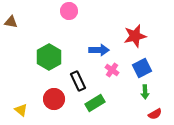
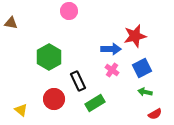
brown triangle: moved 1 px down
blue arrow: moved 12 px right, 1 px up
green arrow: rotated 104 degrees clockwise
